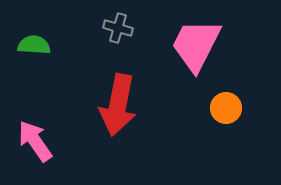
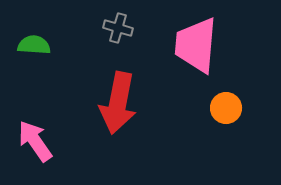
pink trapezoid: rotated 22 degrees counterclockwise
red arrow: moved 2 px up
